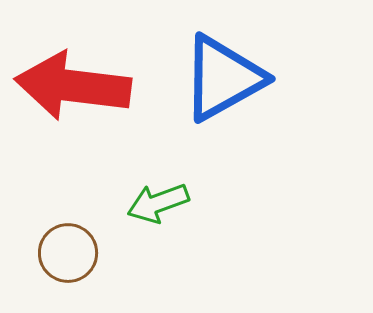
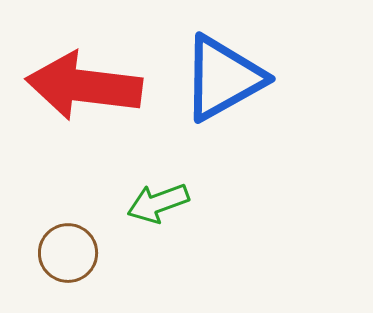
red arrow: moved 11 px right
